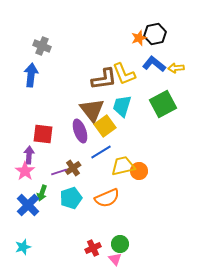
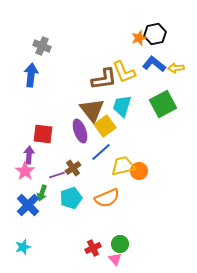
yellow L-shape: moved 2 px up
blue line: rotated 10 degrees counterclockwise
purple line: moved 2 px left, 3 px down
